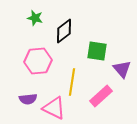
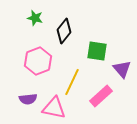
black diamond: rotated 15 degrees counterclockwise
pink hexagon: rotated 16 degrees counterclockwise
yellow line: rotated 16 degrees clockwise
pink triangle: rotated 15 degrees counterclockwise
